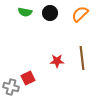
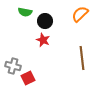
black circle: moved 5 px left, 8 px down
red star: moved 14 px left, 21 px up; rotated 24 degrees clockwise
gray cross: moved 2 px right, 21 px up
